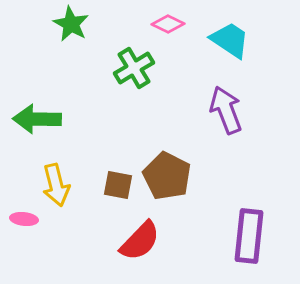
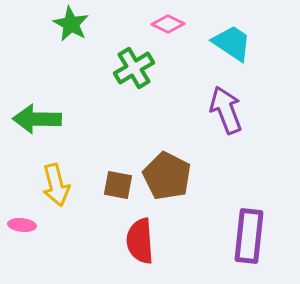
cyan trapezoid: moved 2 px right, 3 px down
pink ellipse: moved 2 px left, 6 px down
red semicircle: rotated 132 degrees clockwise
